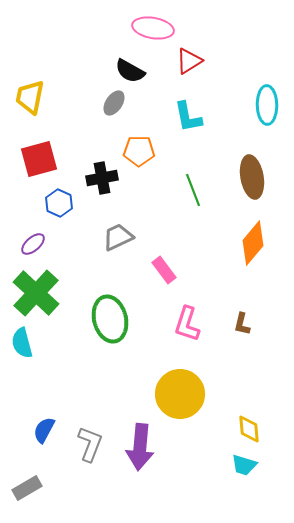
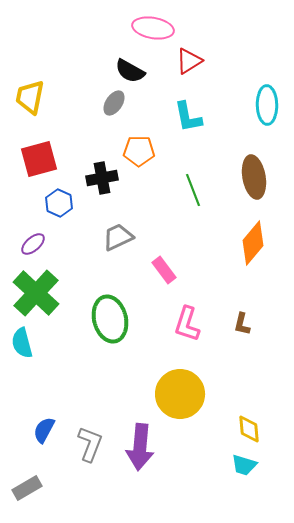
brown ellipse: moved 2 px right
